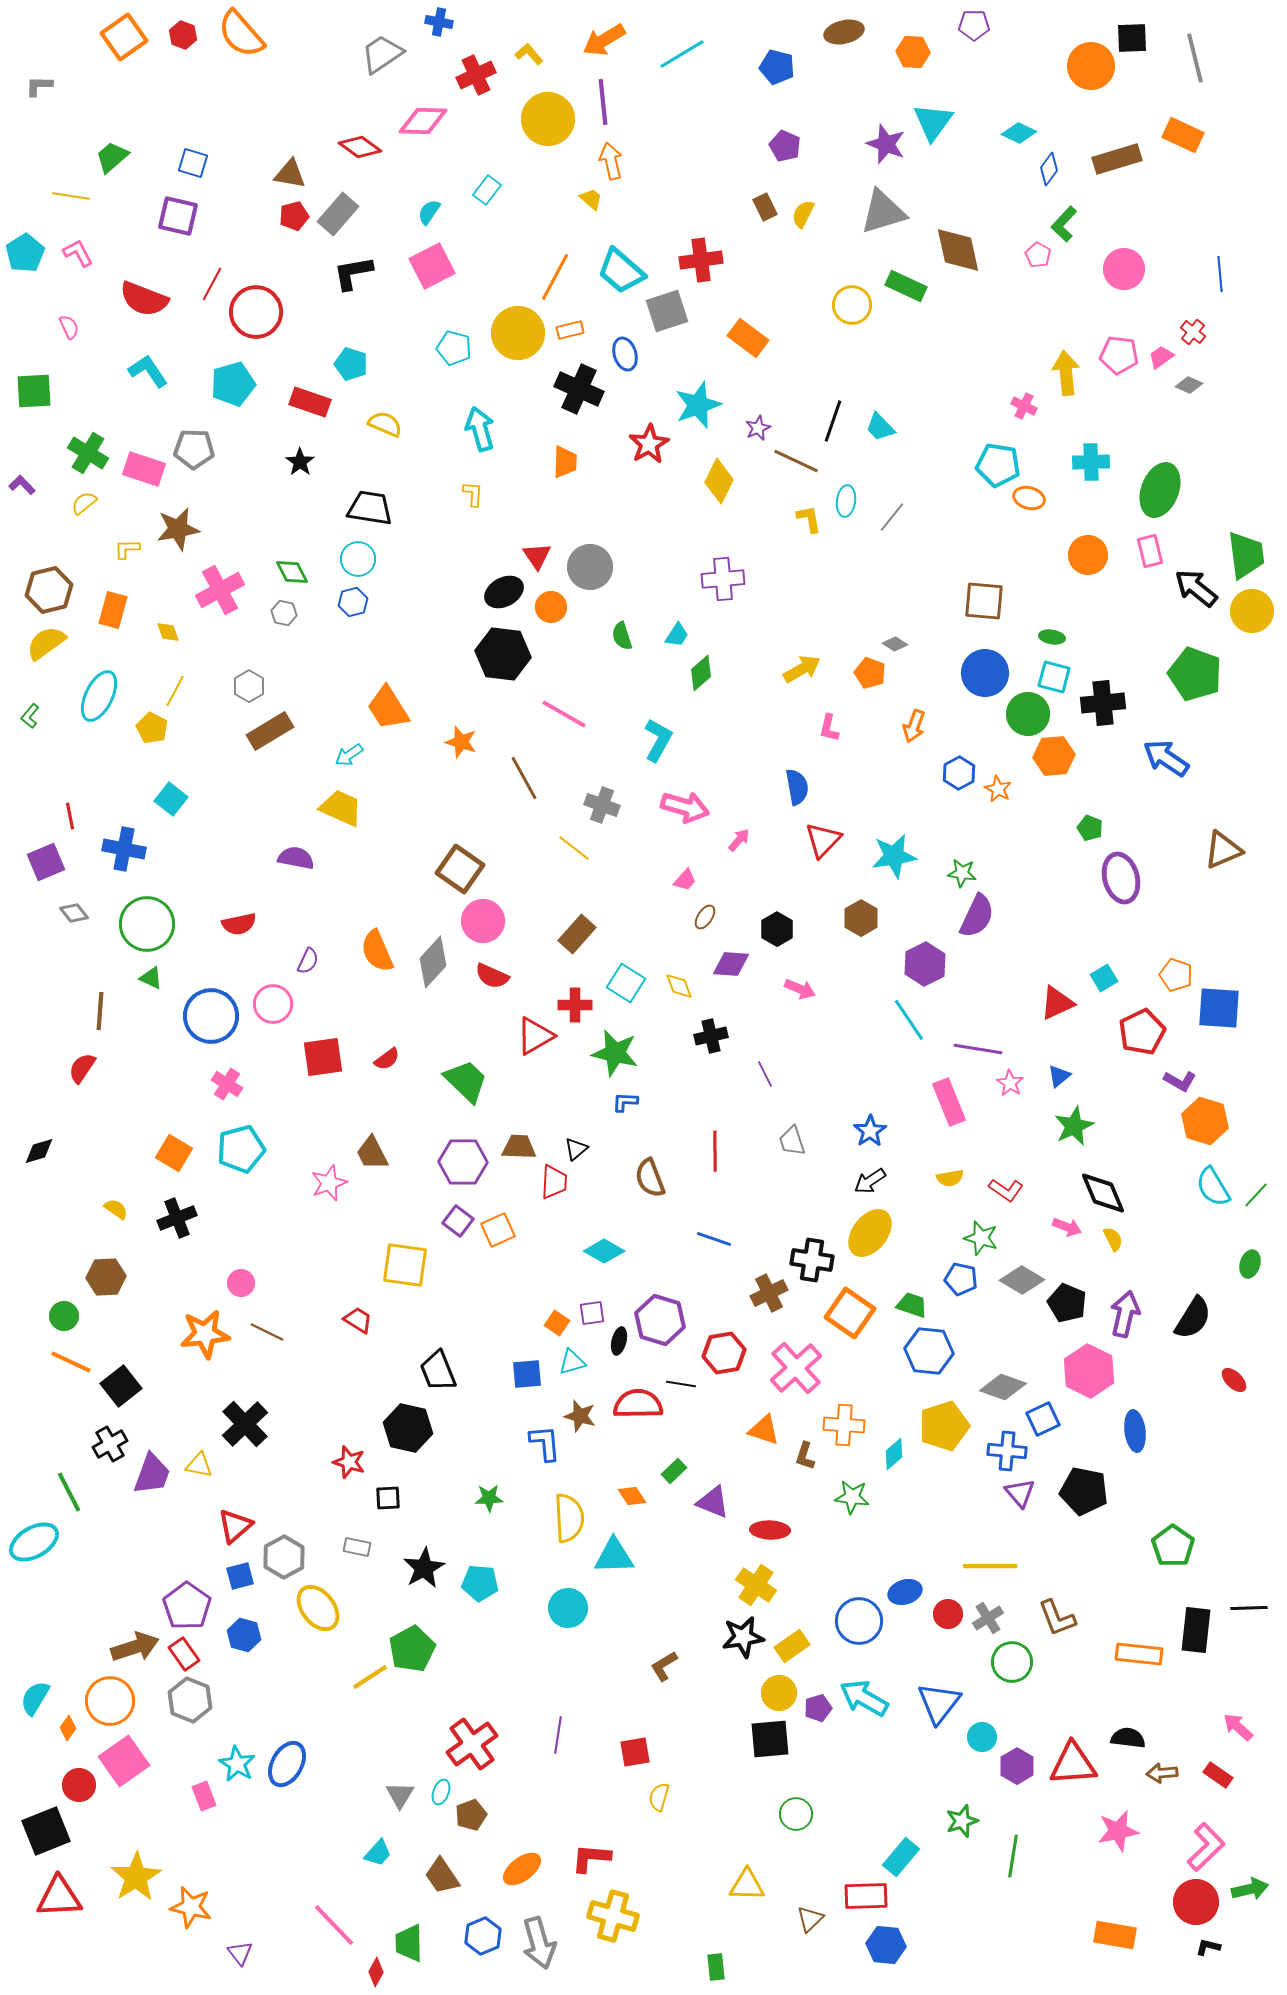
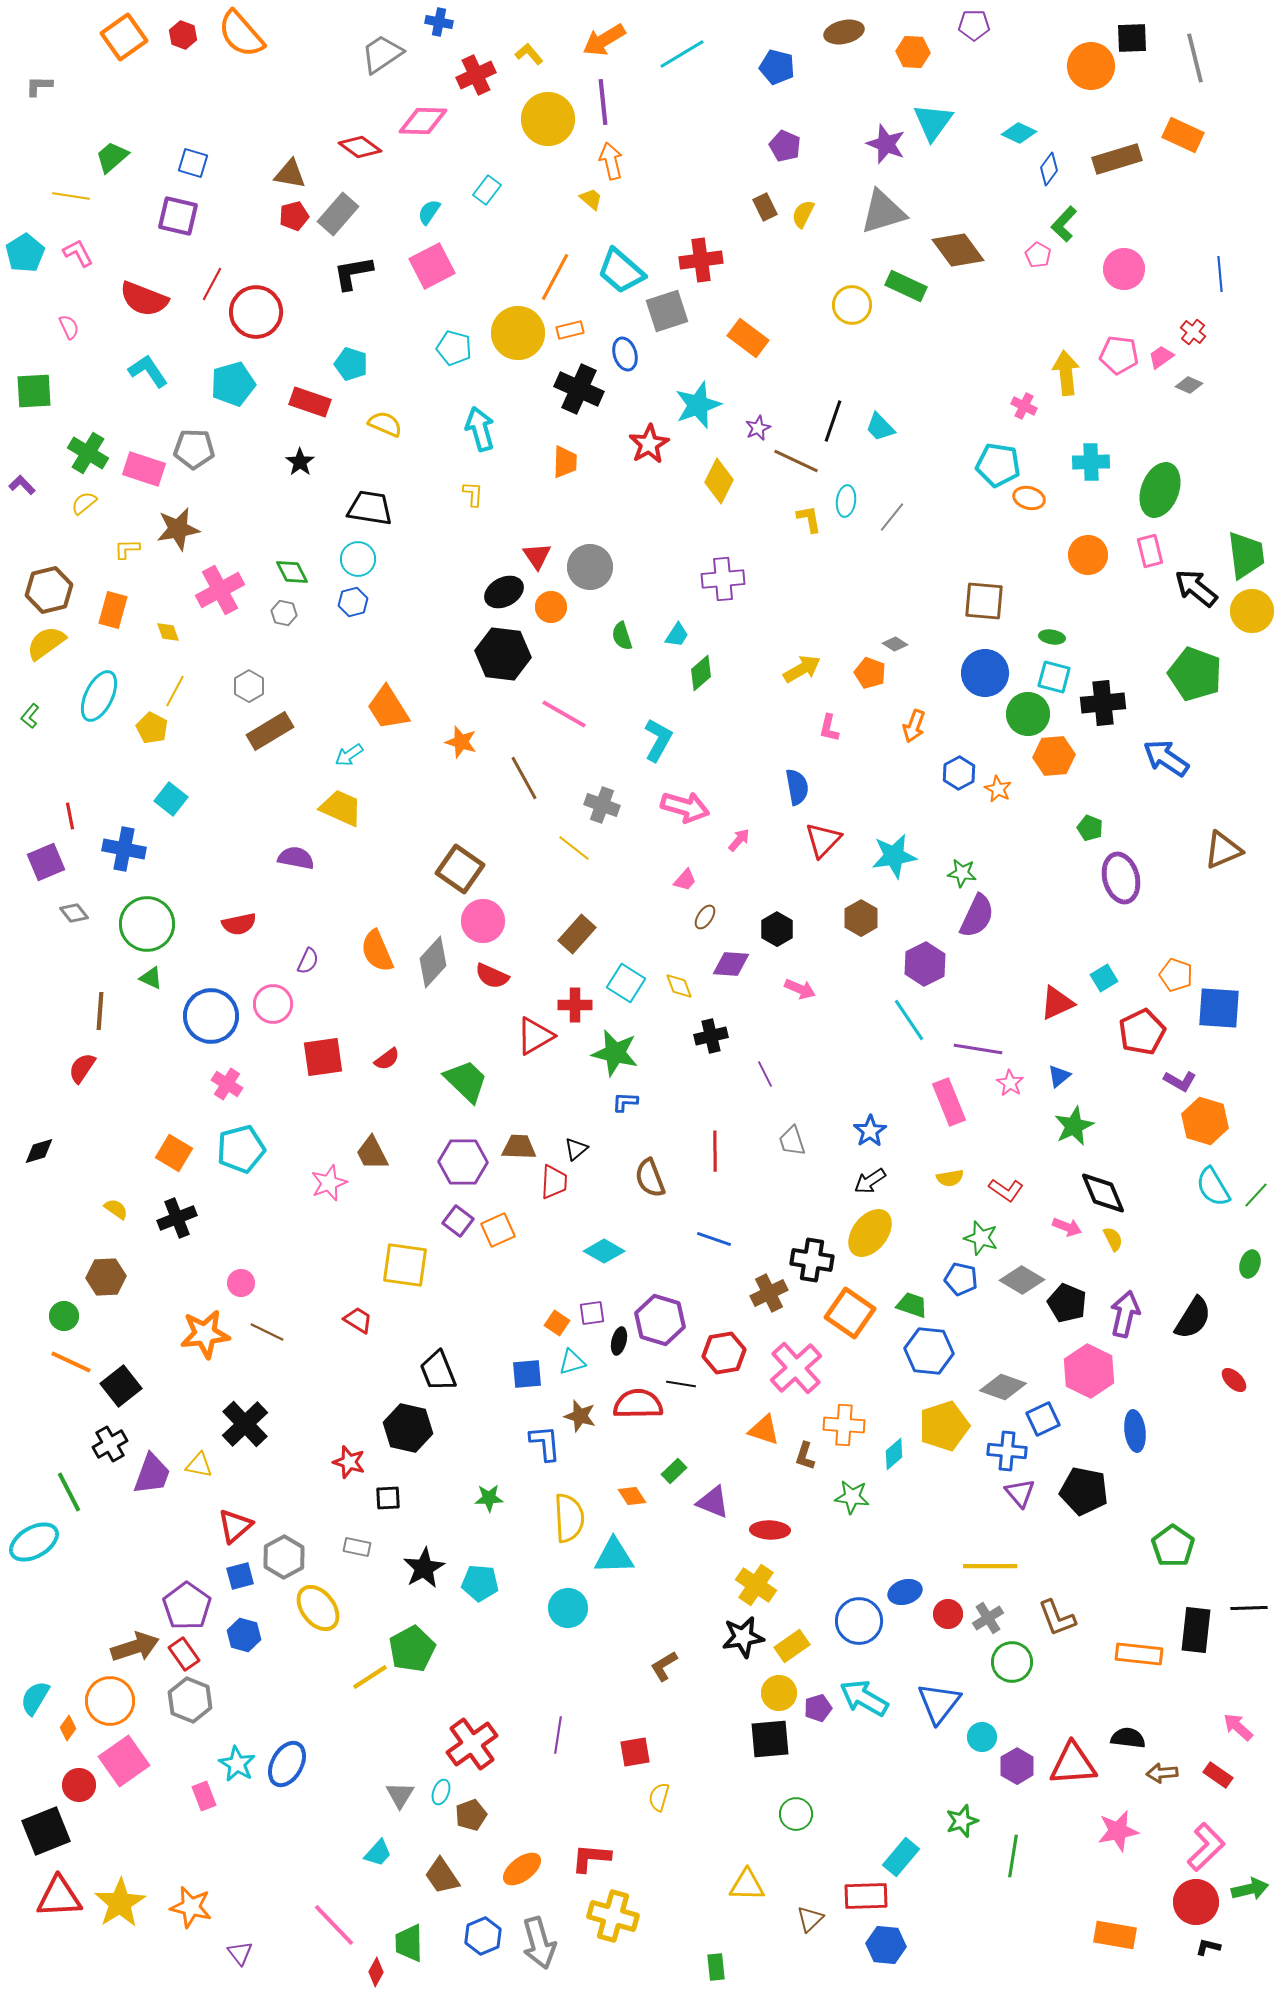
brown diamond at (958, 250): rotated 24 degrees counterclockwise
yellow star at (136, 1877): moved 16 px left, 26 px down
